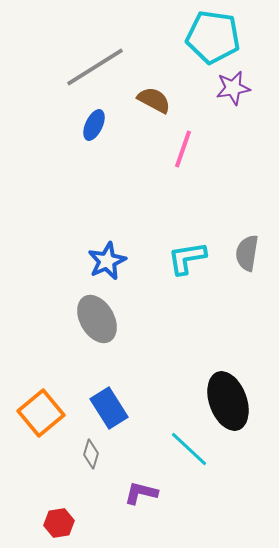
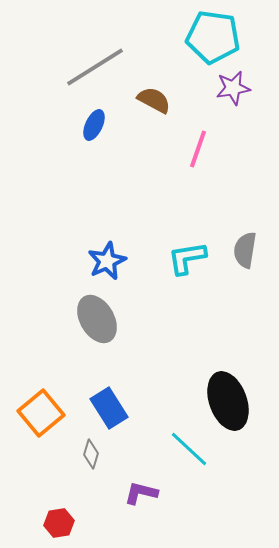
pink line: moved 15 px right
gray semicircle: moved 2 px left, 3 px up
